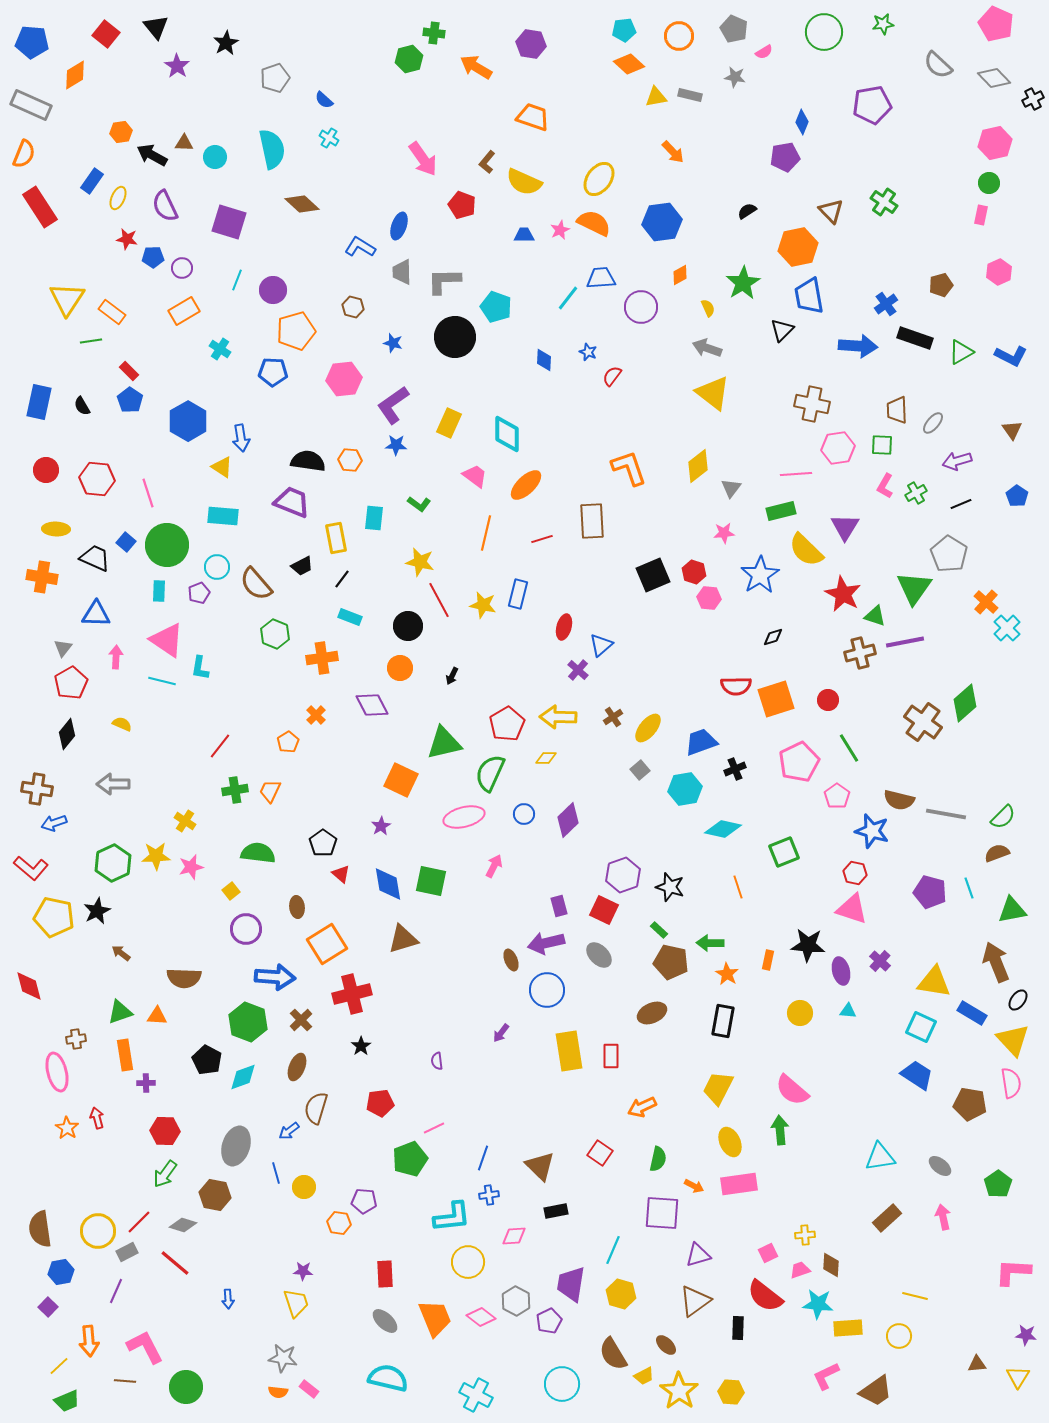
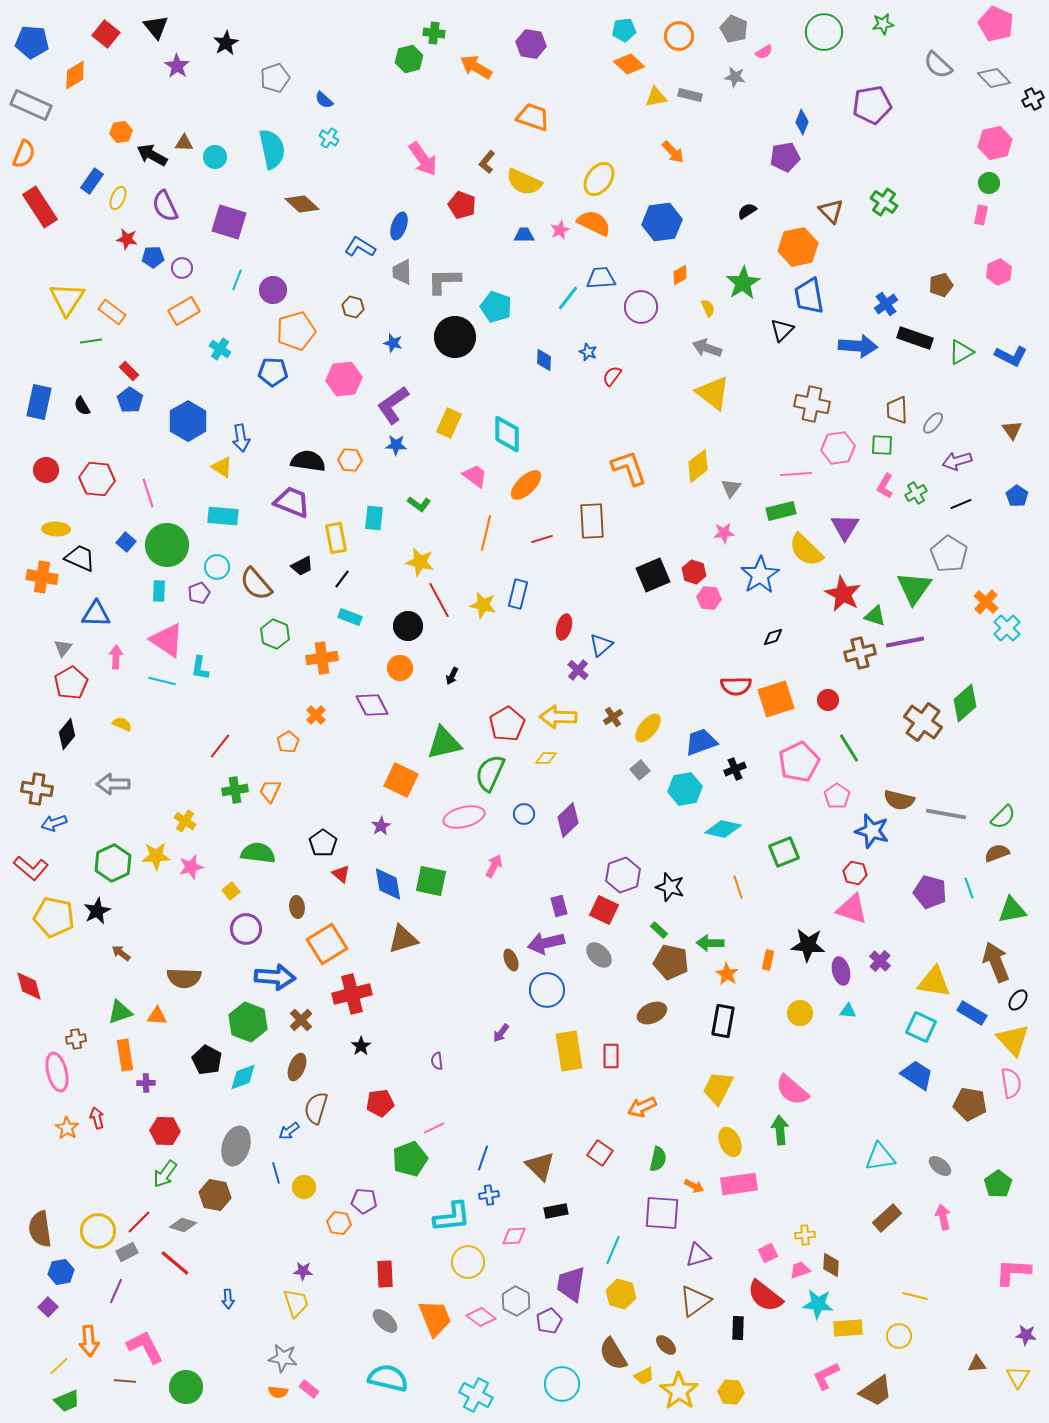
black trapezoid at (95, 558): moved 15 px left
